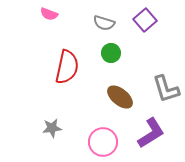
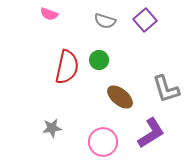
gray semicircle: moved 1 px right, 2 px up
green circle: moved 12 px left, 7 px down
